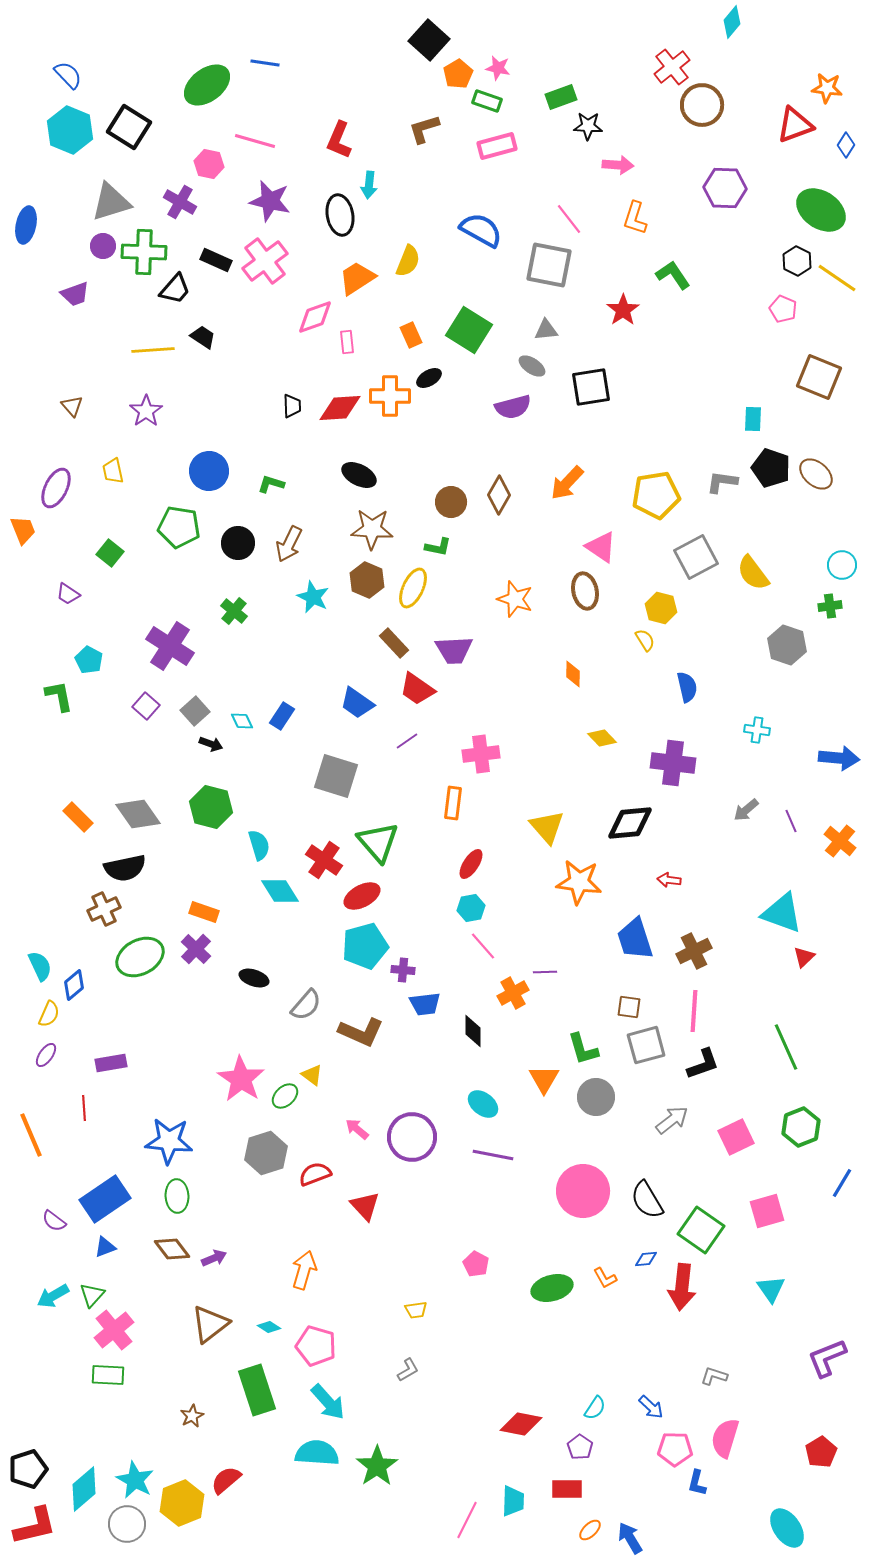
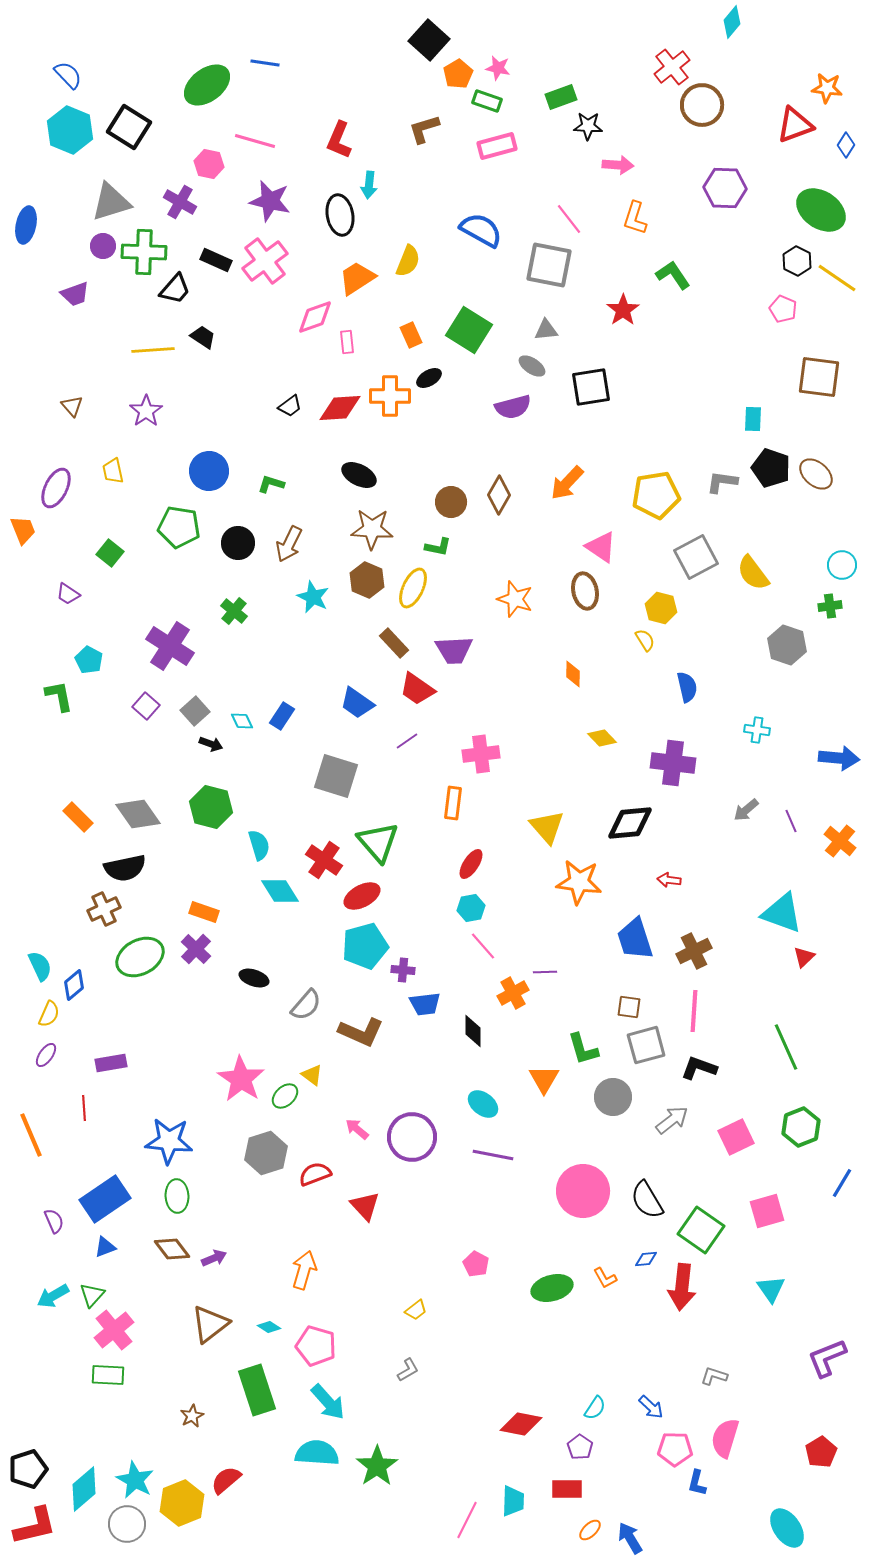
brown square at (819, 377): rotated 15 degrees counterclockwise
black trapezoid at (292, 406): moved 2 px left; rotated 55 degrees clockwise
black L-shape at (703, 1064): moved 4 px left, 4 px down; rotated 141 degrees counterclockwise
gray circle at (596, 1097): moved 17 px right
purple semicircle at (54, 1221): rotated 150 degrees counterclockwise
yellow trapezoid at (416, 1310): rotated 30 degrees counterclockwise
